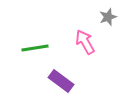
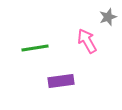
pink arrow: moved 2 px right, 1 px up
purple rectangle: rotated 45 degrees counterclockwise
